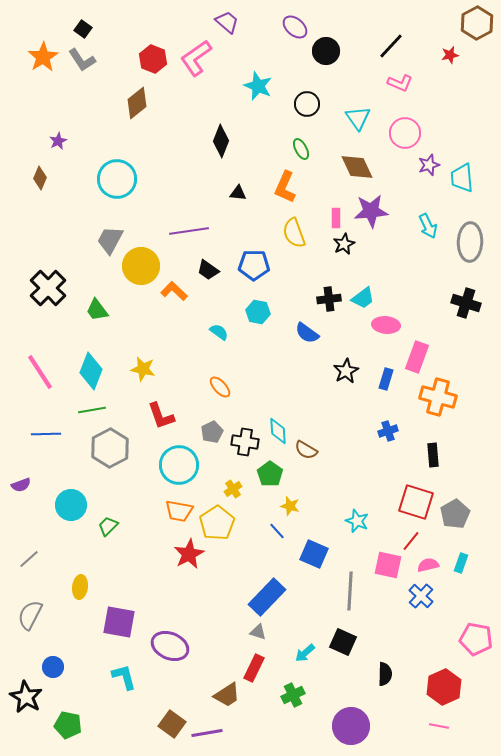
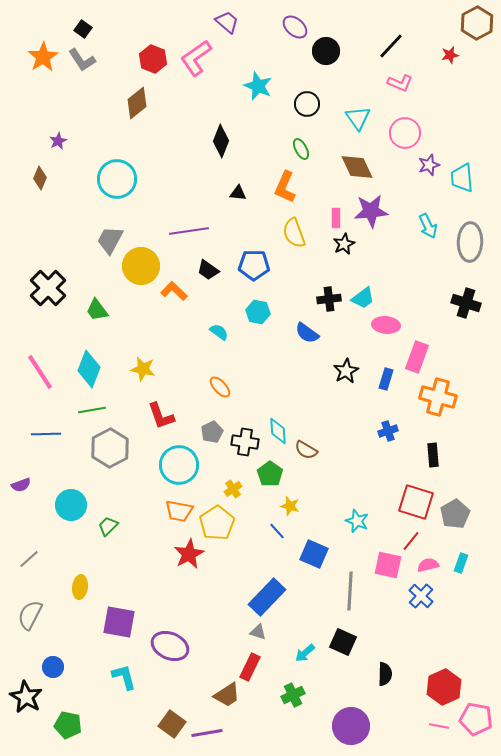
cyan diamond at (91, 371): moved 2 px left, 2 px up
pink pentagon at (476, 639): moved 80 px down
red rectangle at (254, 668): moved 4 px left, 1 px up
